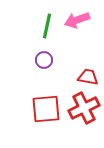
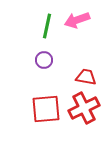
red trapezoid: moved 2 px left
